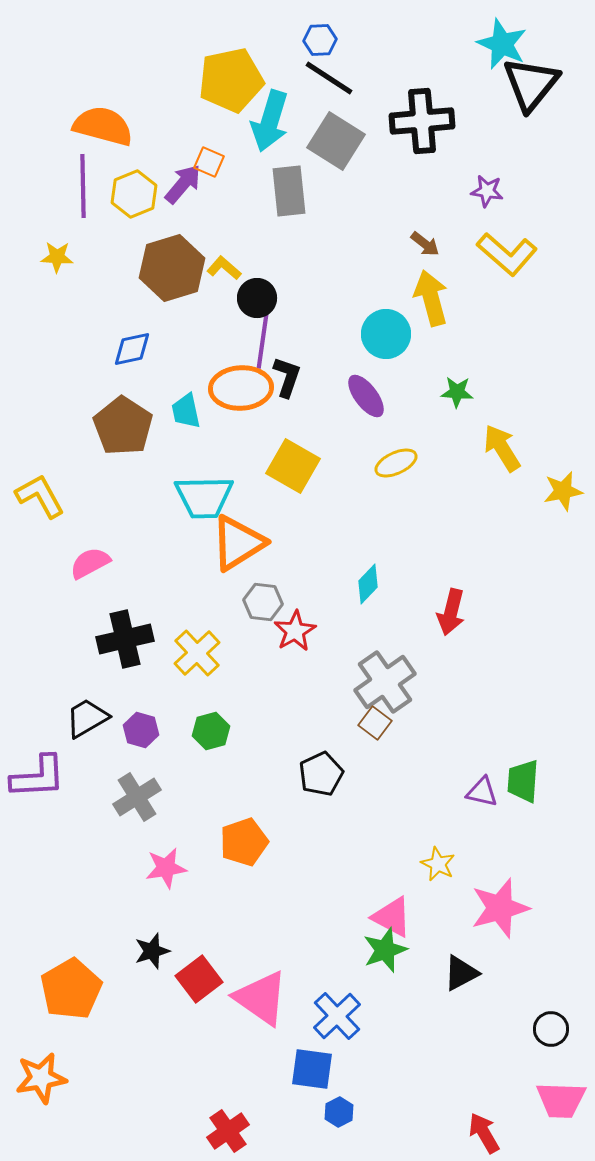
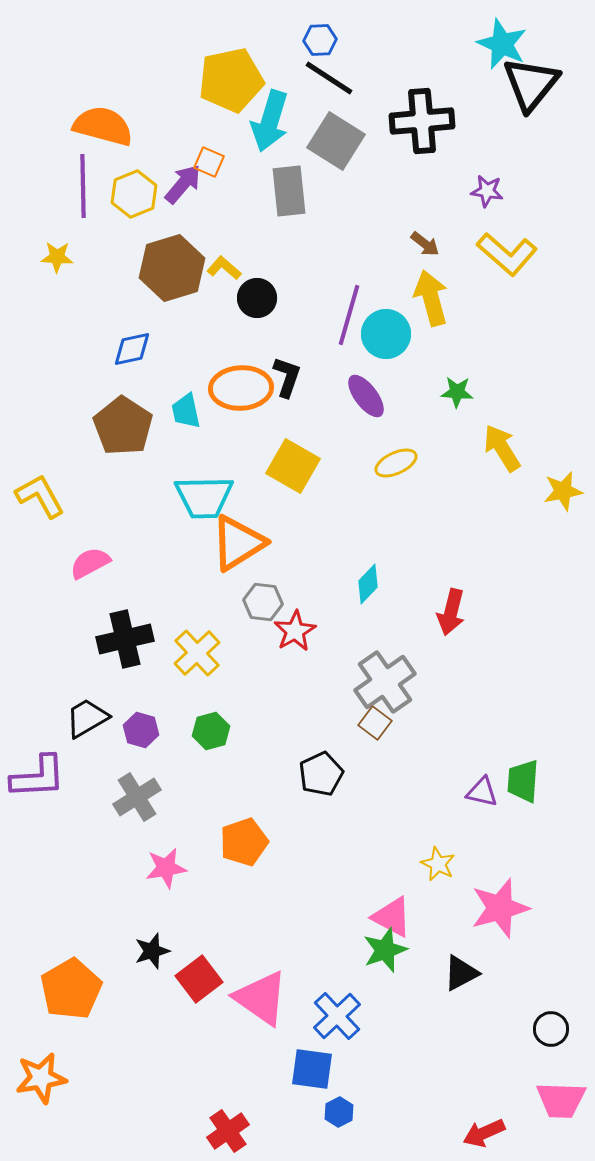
purple line at (263, 338): moved 86 px right, 23 px up; rotated 8 degrees clockwise
red arrow at (484, 1133): rotated 84 degrees counterclockwise
